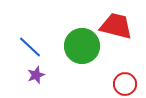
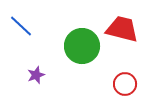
red trapezoid: moved 6 px right, 3 px down
blue line: moved 9 px left, 21 px up
